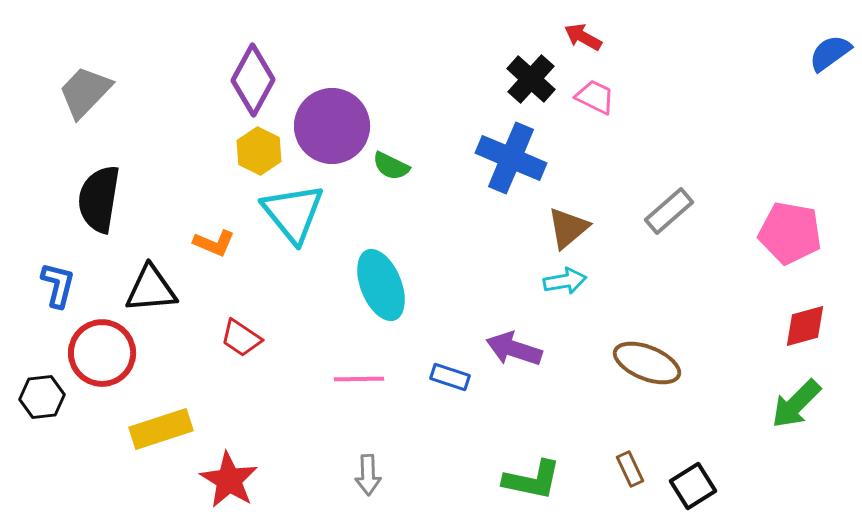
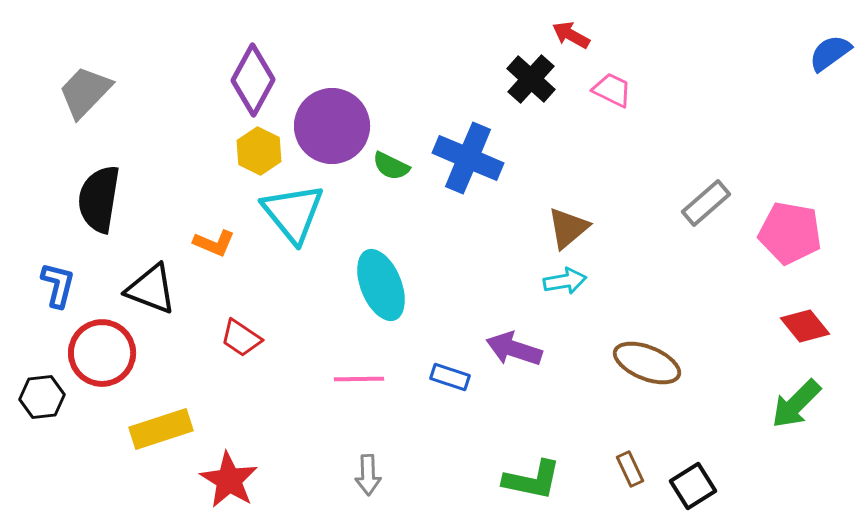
red arrow: moved 12 px left, 2 px up
pink trapezoid: moved 17 px right, 7 px up
blue cross: moved 43 px left
gray rectangle: moved 37 px right, 8 px up
black triangle: rotated 26 degrees clockwise
red diamond: rotated 66 degrees clockwise
